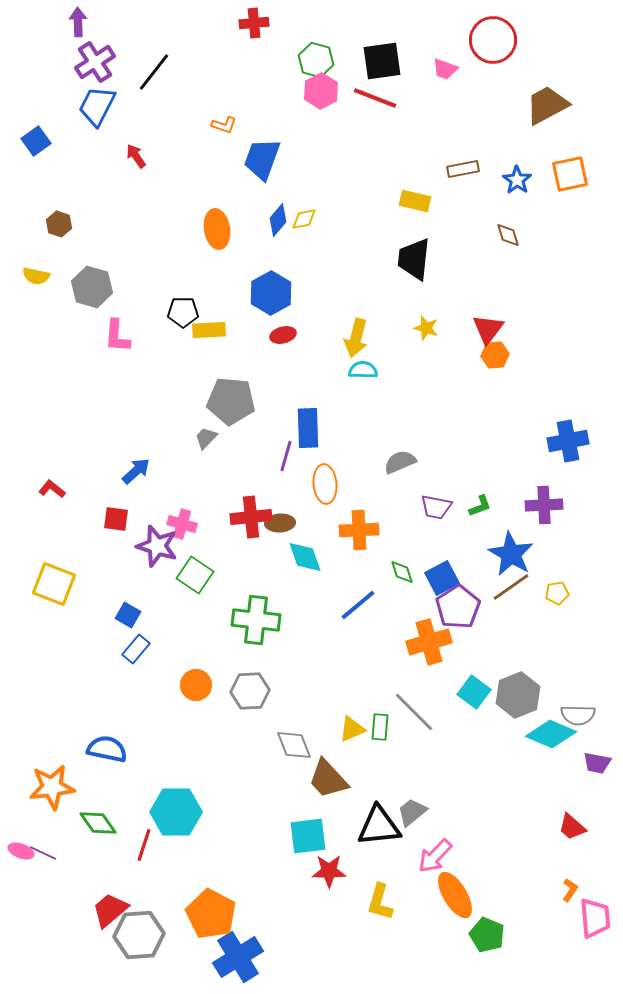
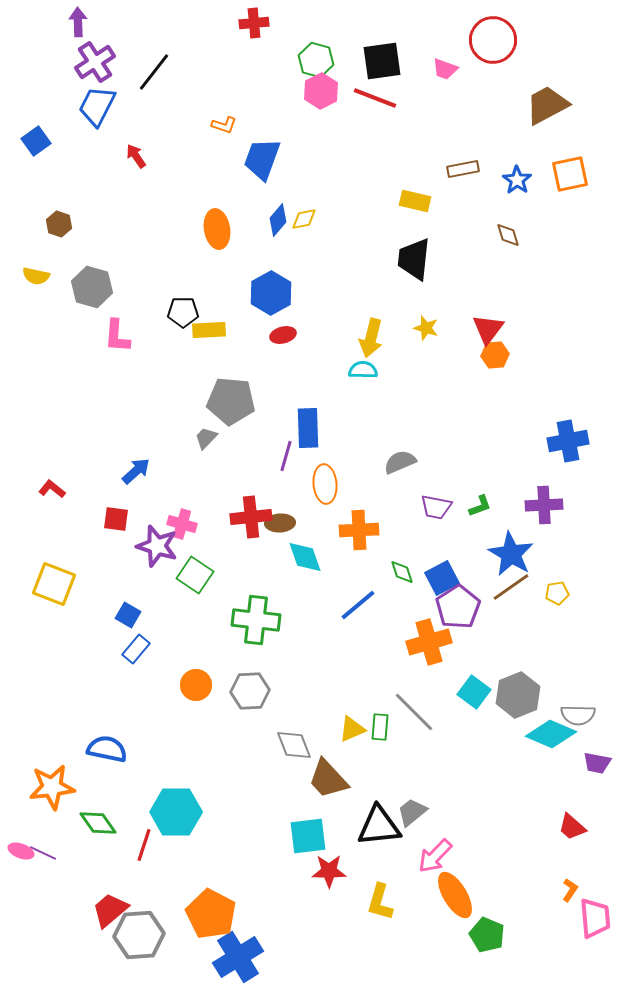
yellow arrow at (356, 338): moved 15 px right
